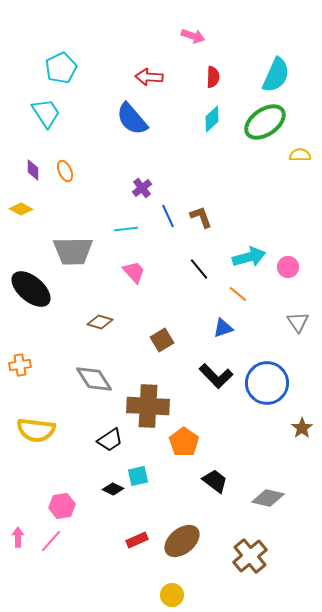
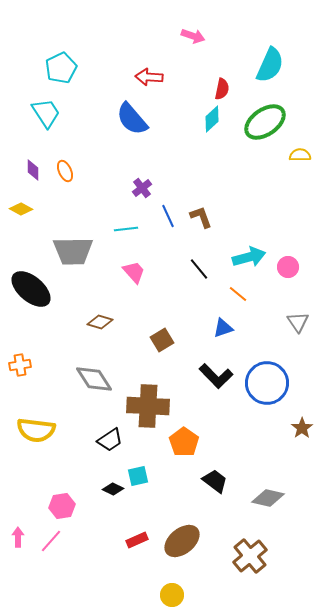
cyan semicircle at (276, 75): moved 6 px left, 10 px up
red semicircle at (213, 77): moved 9 px right, 12 px down; rotated 10 degrees clockwise
